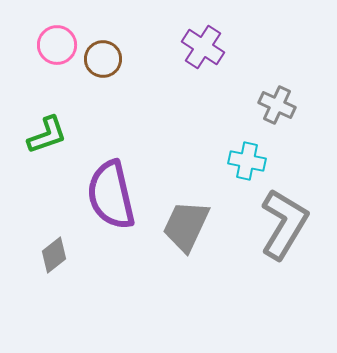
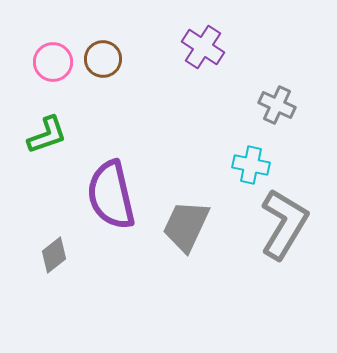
pink circle: moved 4 px left, 17 px down
cyan cross: moved 4 px right, 4 px down
